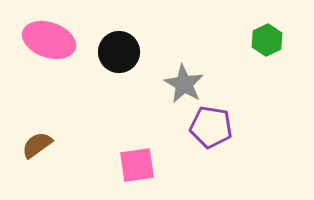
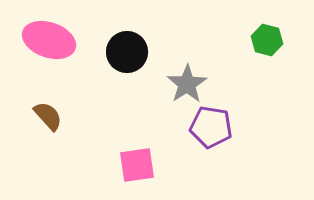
green hexagon: rotated 20 degrees counterclockwise
black circle: moved 8 px right
gray star: moved 3 px right; rotated 9 degrees clockwise
brown semicircle: moved 11 px right, 29 px up; rotated 84 degrees clockwise
